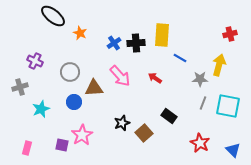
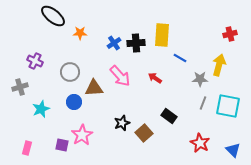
orange star: rotated 24 degrees counterclockwise
